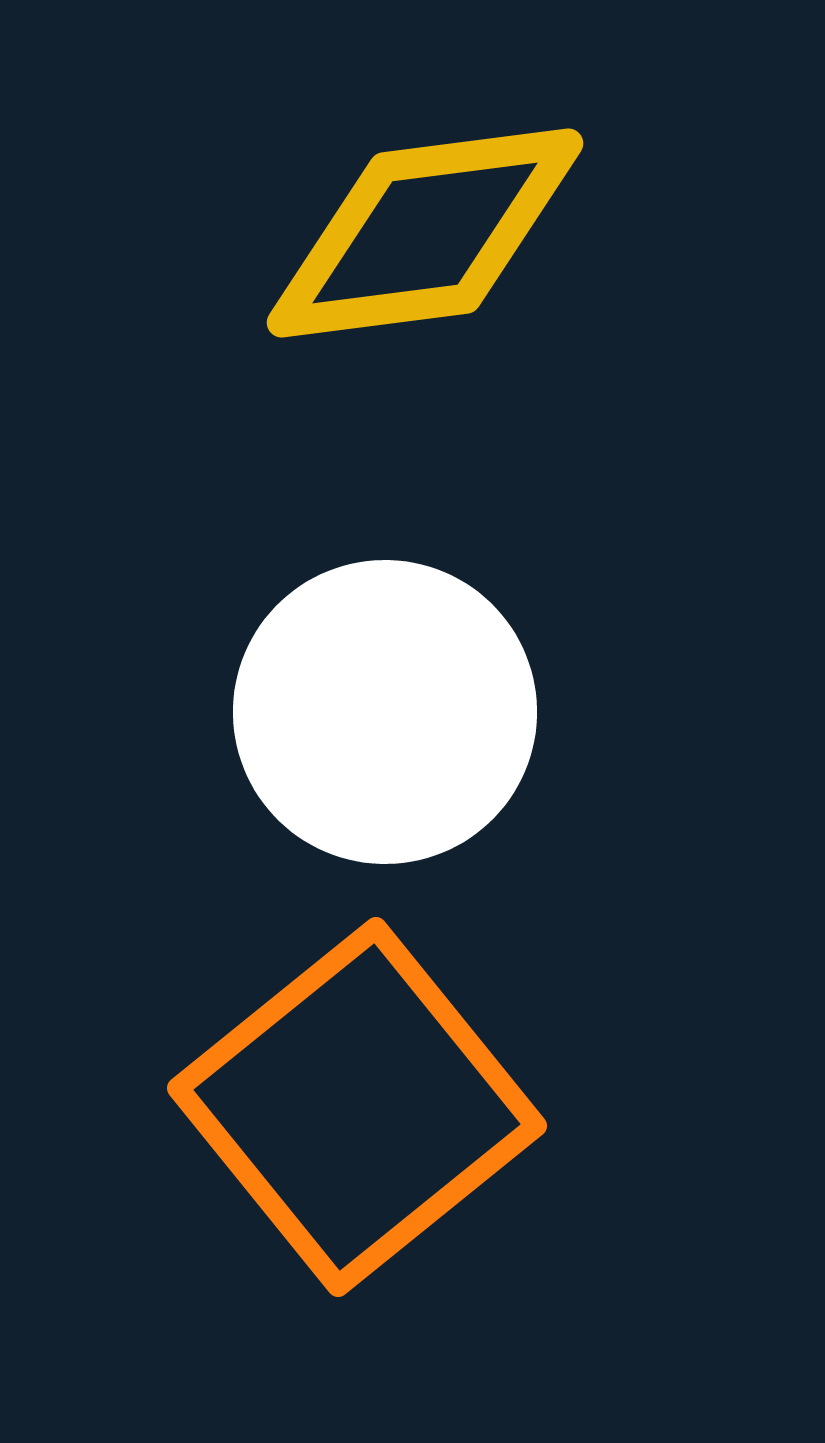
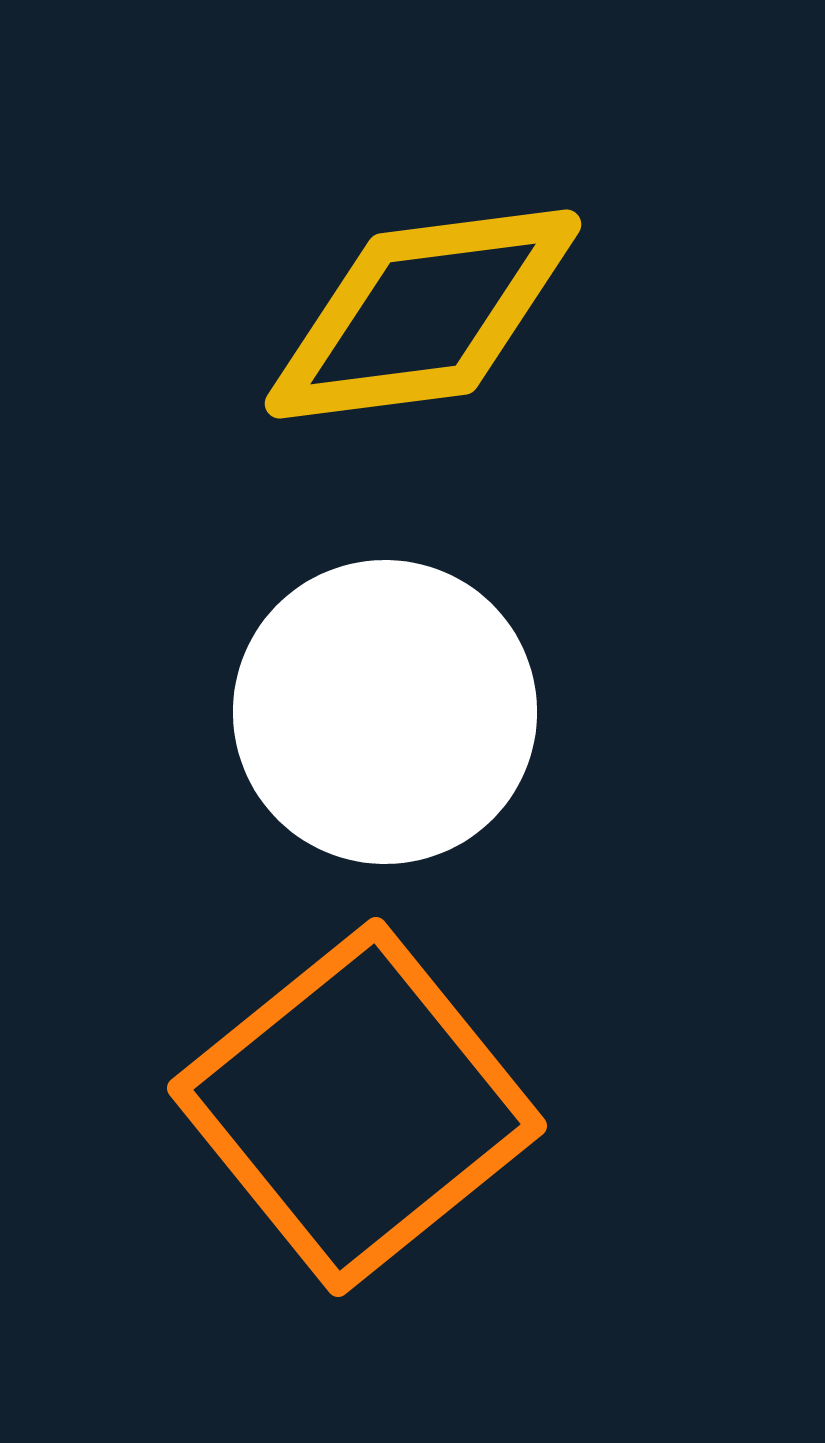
yellow diamond: moved 2 px left, 81 px down
